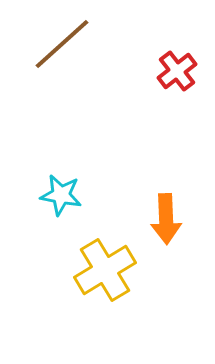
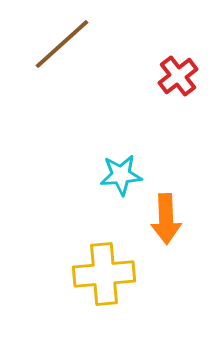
red cross: moved 1 px right, 5 px down
cyan star: moved 60 px right, 20 px up; rotated 15 degrees counterclockwise
yellow cross: moved 1 px left, 4 px down; rotated 26 degrees clockwise
